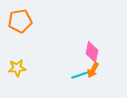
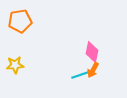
yellow star: moved 2 px left, 3 px up
